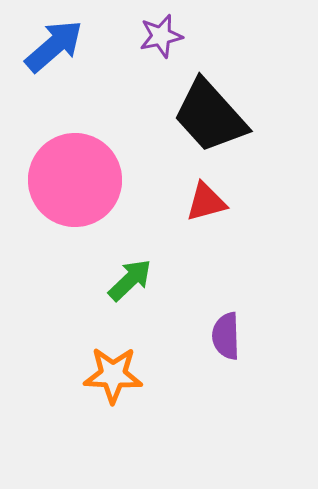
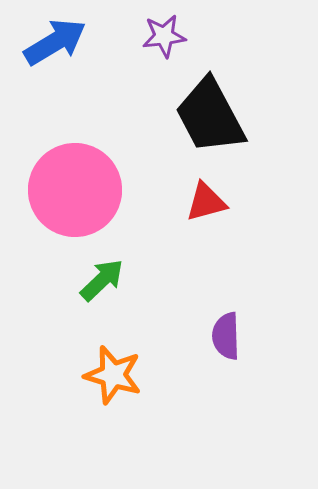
purple star: moved 3 px right; rotated 6 degrees clockwise
blue arrow: moved 1 px right, 4 px up; rotated 10 degrees clockwise
black trapezoid: rotated 14 degrees clockwise
pink circle: moved 10 px down
green arrow: moved 28 px left
orange star: rotated 14 degrees clockwise
